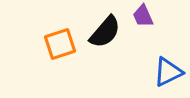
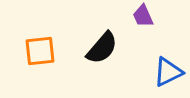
black semicircle: moved 3 px left, 16 px down
orange square: moved 20 px left, 7 px down; rotated 12 degrees clockwise
